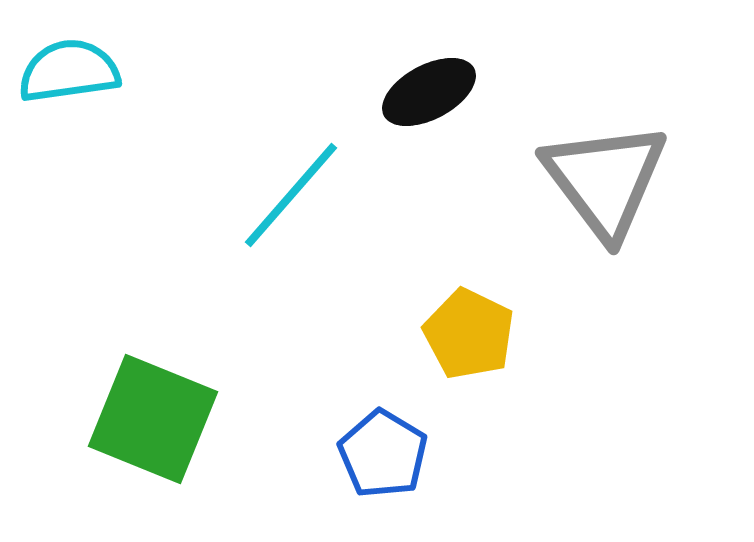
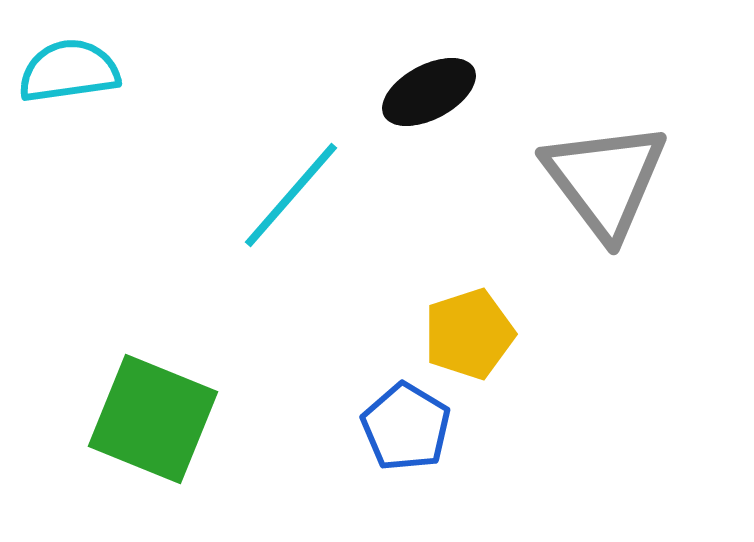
yellow pentagon: rotated 28 degrees clockwise
blue pentagon: moved 23 px right, 27 px up
